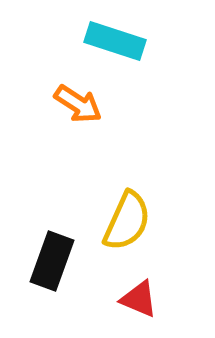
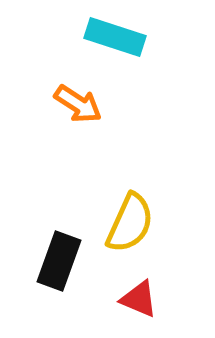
cyan rectangle: moved 4 px up
yellow semicircle: moved 3 px right, 2 px down
black rectangle: moved 7 px right
